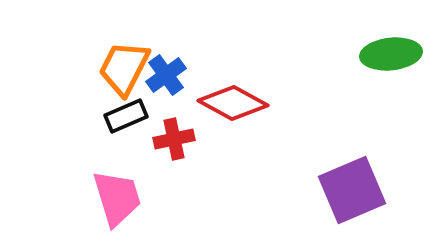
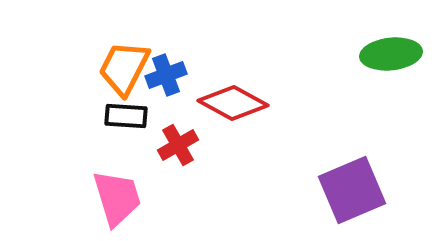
blue cross: rotated 15 degrees clockwise
black rectangle: rotated 27 degrees clockwise
red cross: moved 4 px right, 6 px down; rotated 18 degrees counterclockwise
